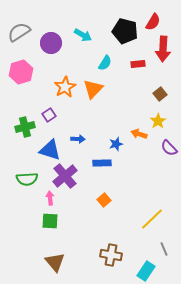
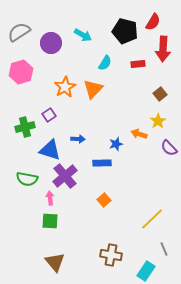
green semicircle: rotated 15 degrees clockwise
